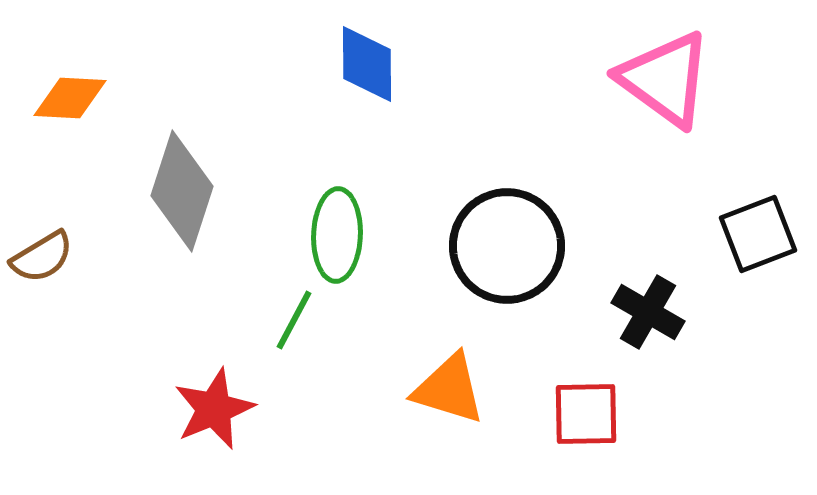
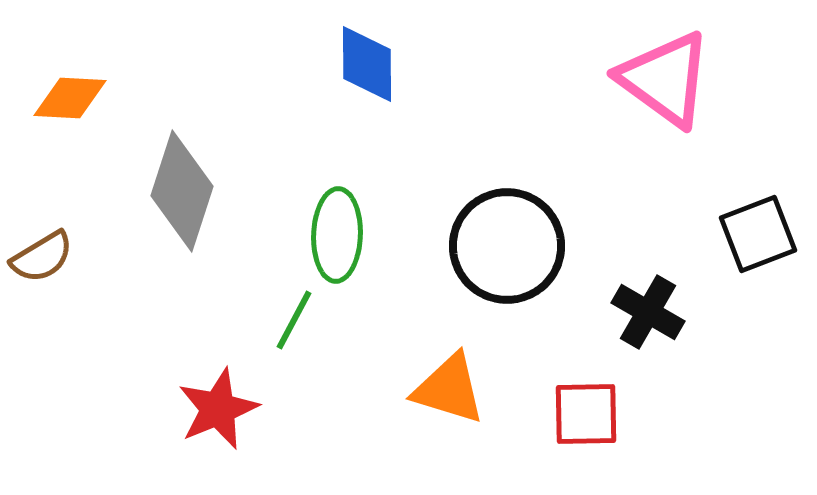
red star: moved 4 px right
